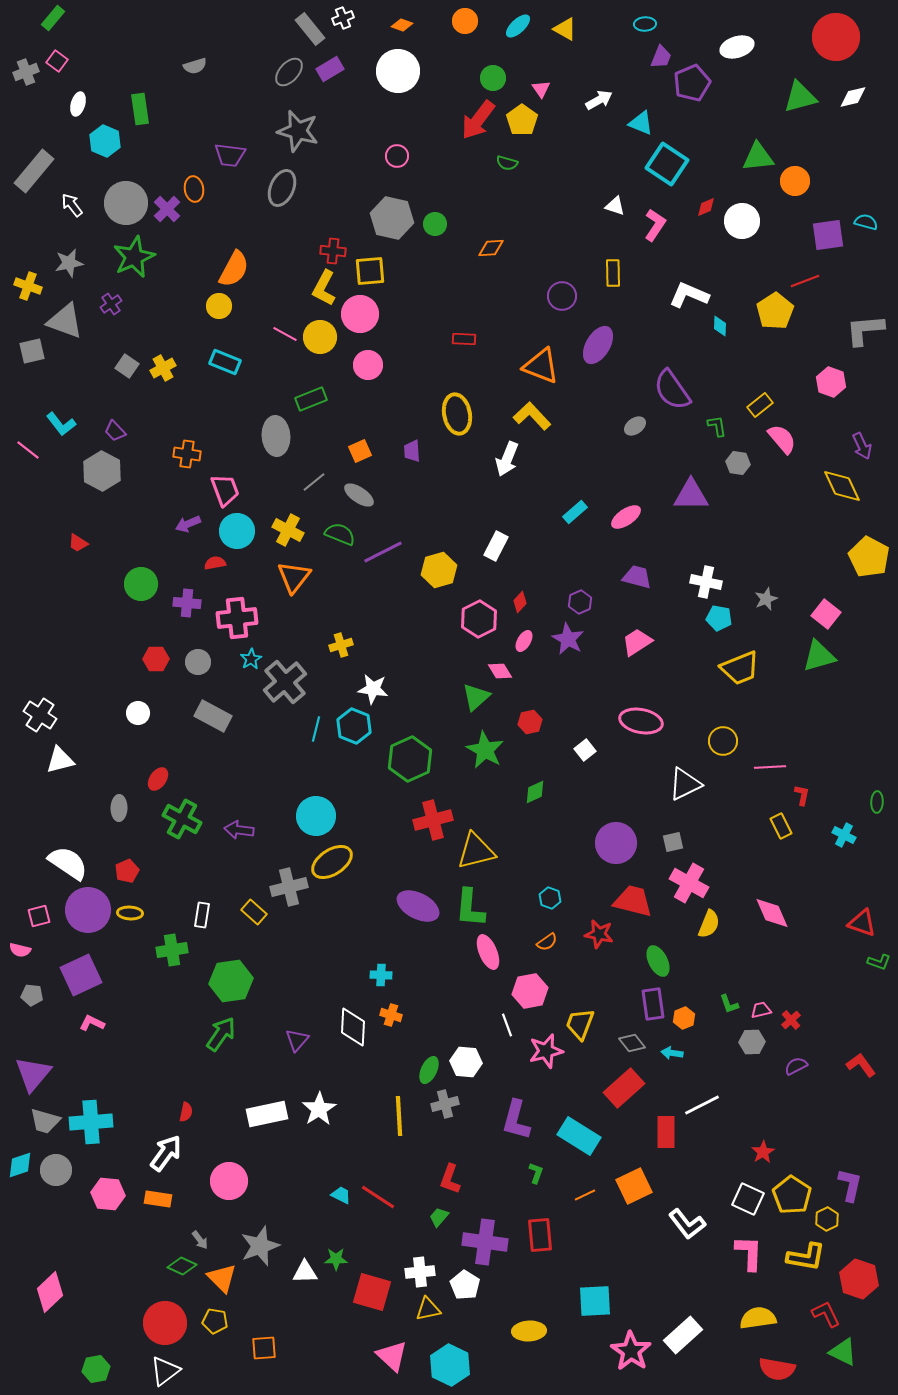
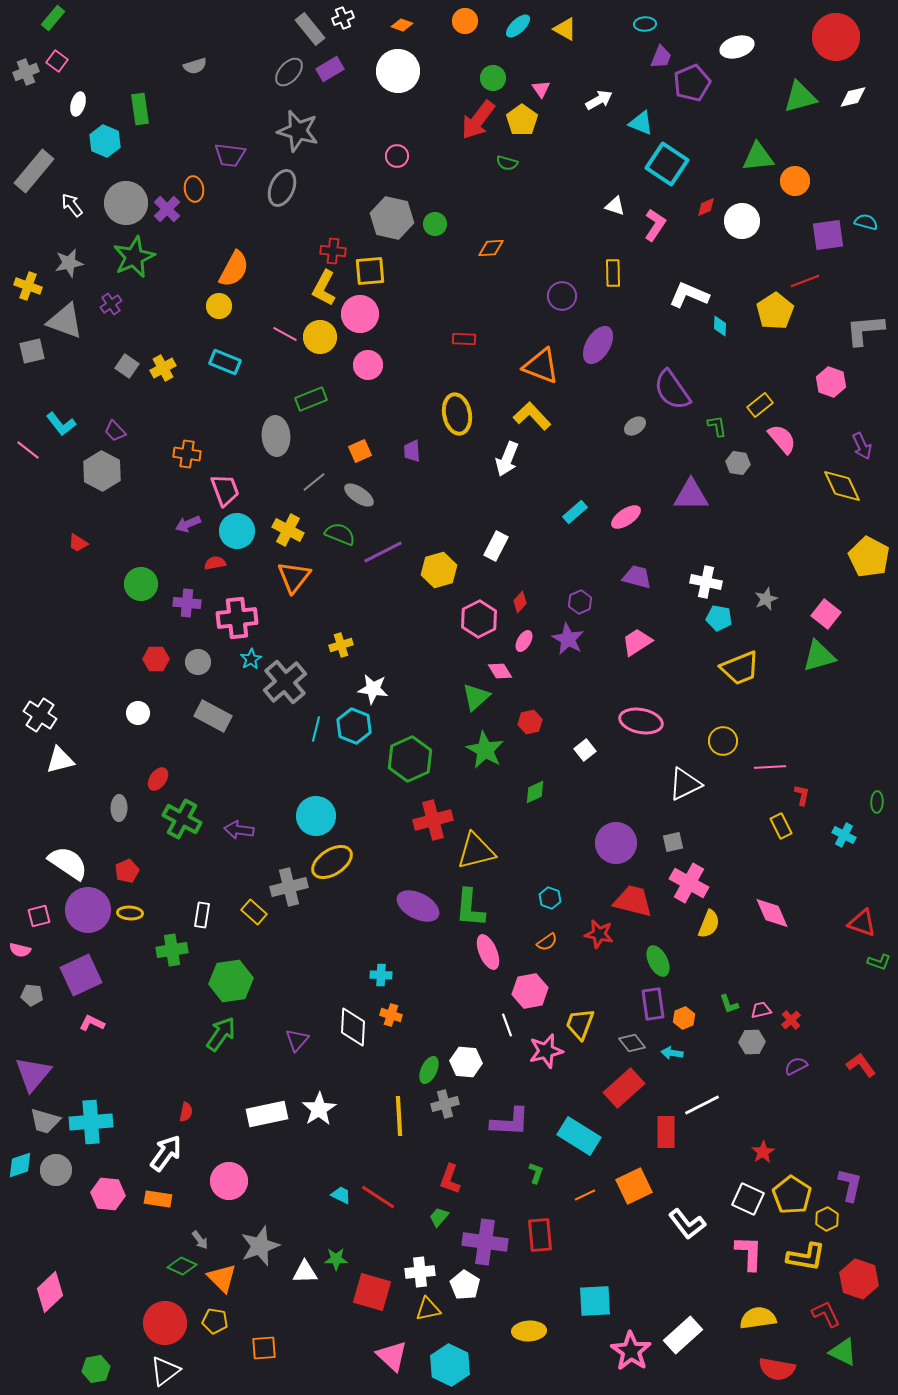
purple L-shape at (516, 1120): moved 6 px left, 2 px down; rotated 102 degrees counterclockwise
